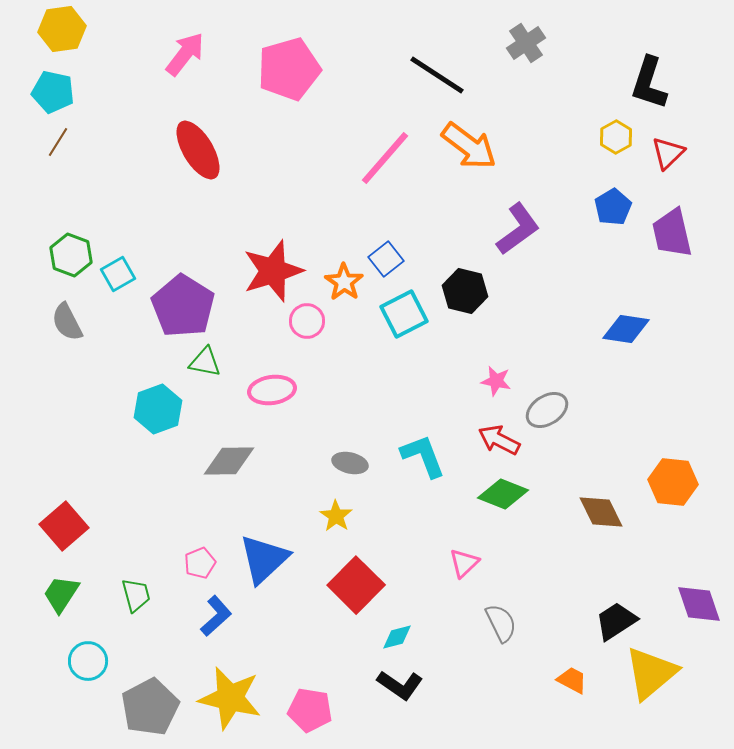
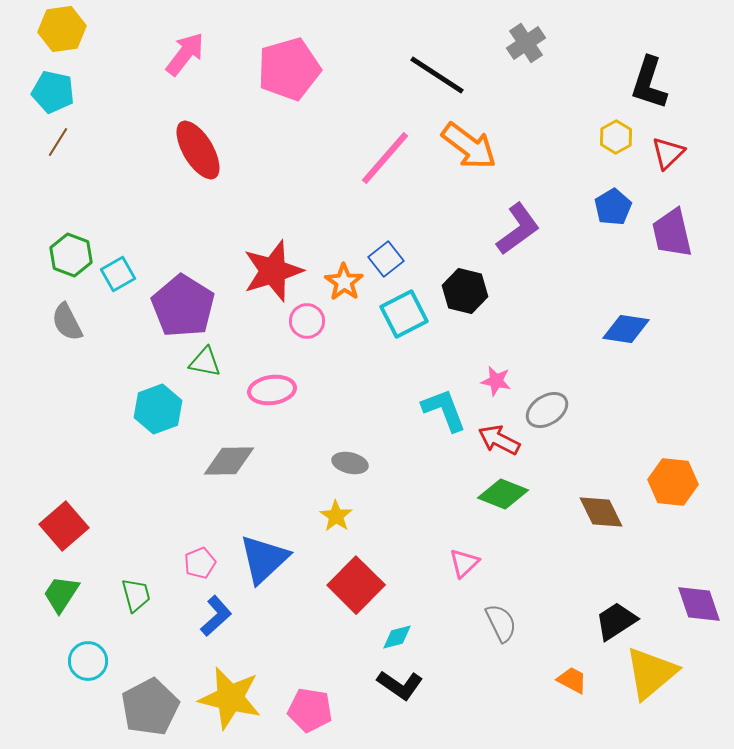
cyan L-shape at (423, 456): moved 21 px right, 46 px up
